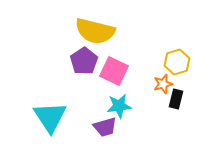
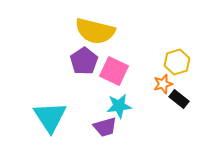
black rectangle: moved 3 px right; rotated 66 degrees counterclockwise
